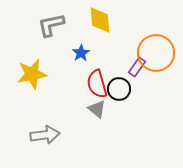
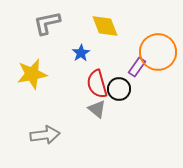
yellow diamond: moved 5 px right, 6 px down; rotated 16 degrees counterclockwise
gray L-shape: moved 4 px left, 2 px up
orange circle: moved 2 px right, 1 px up
